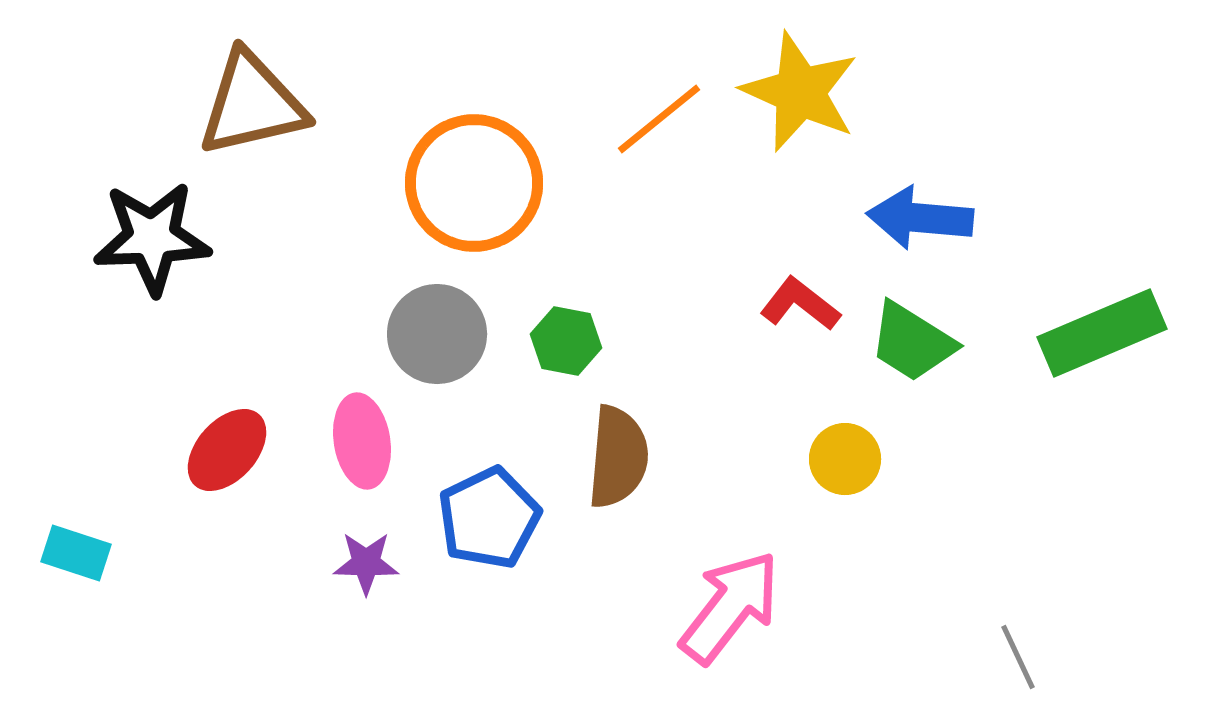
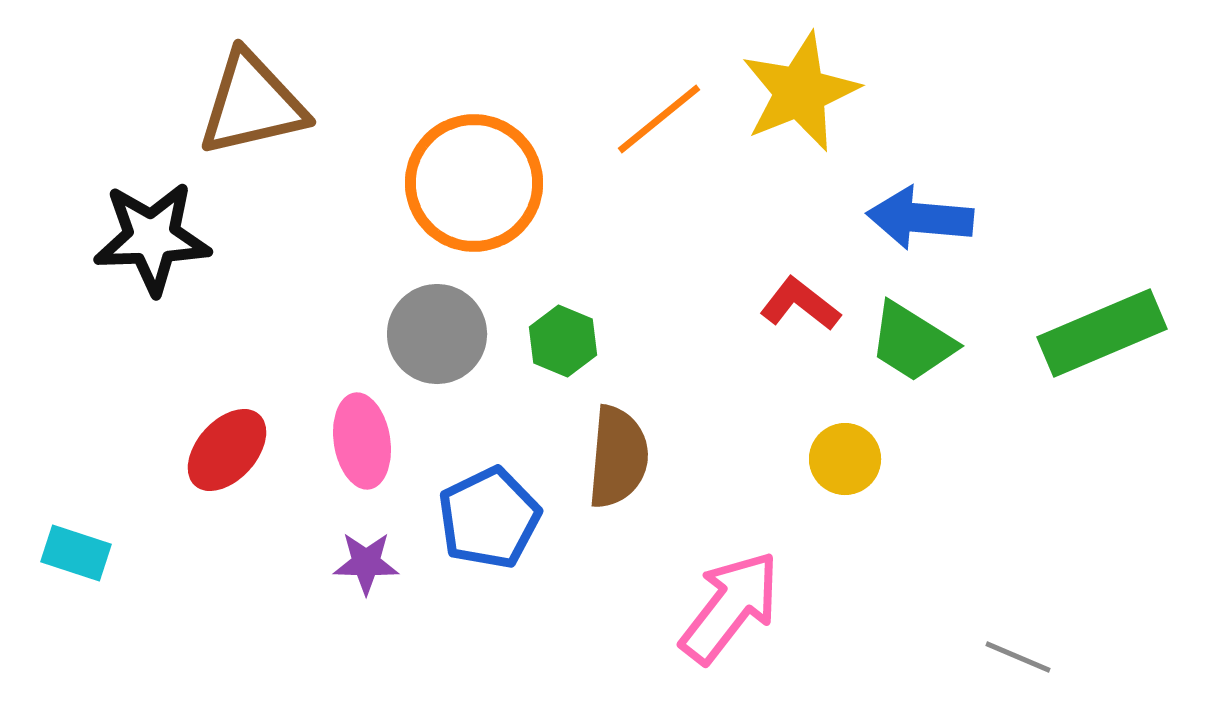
yellow star: rotated 26 degrees clockwise
green hexagon: moved 3 px left; rotated 12 degrees clockwise
gray line: rotated 42 degrees counterclockwise
